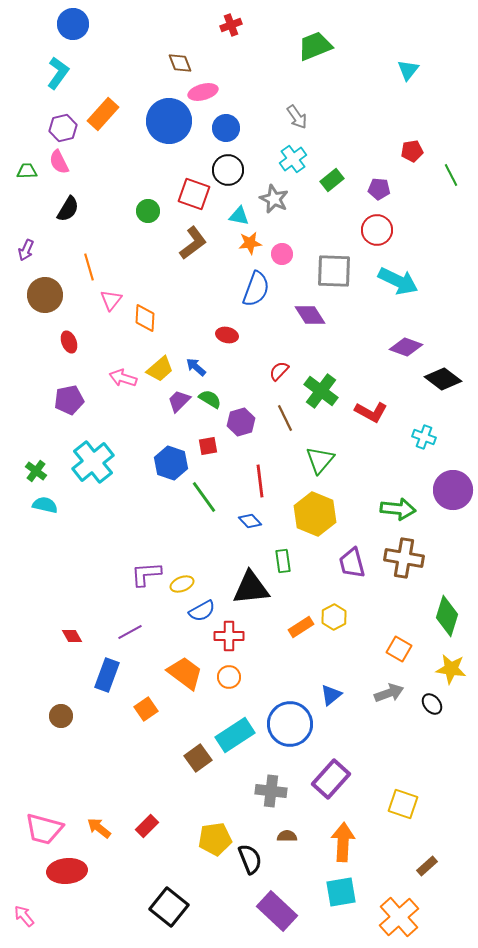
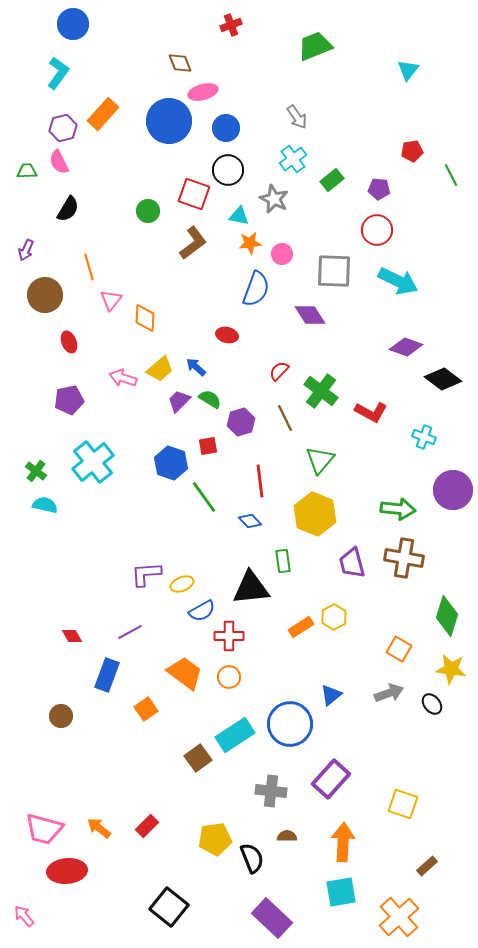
black semicircle at (250, 859): moved 2 px right, 1 px up
purple rectangle at (277, 911): moved 5 px left, 7 px down
